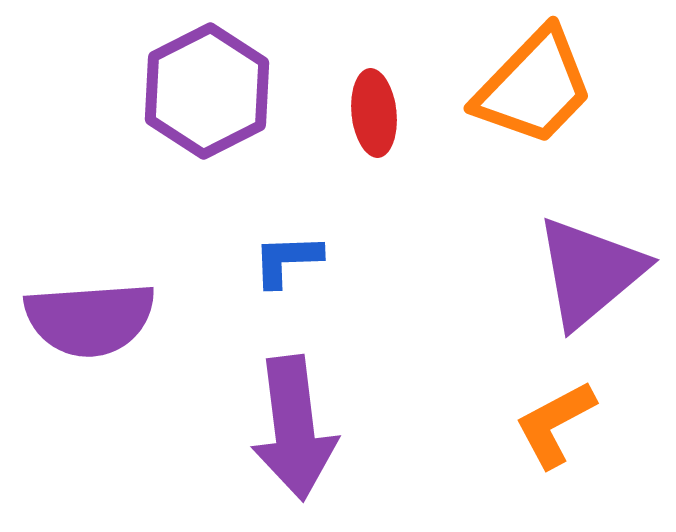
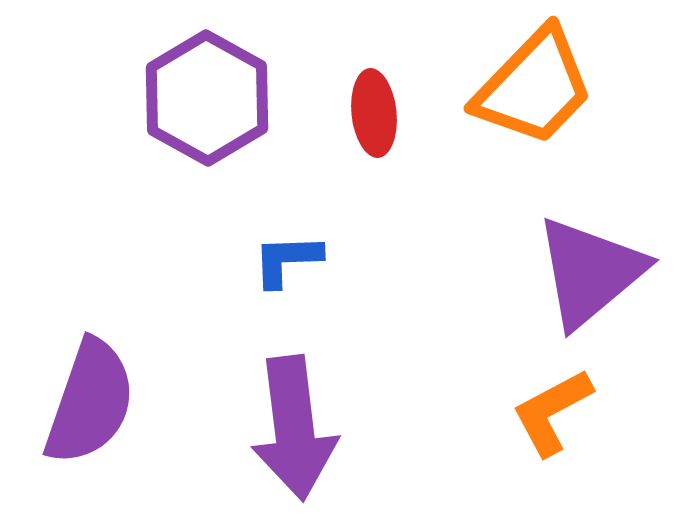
purple hexagon: moved 7 px down; rotated 4 degrees counterclockwise
purple semicircle: moved 83 px down; rotated 67 degrees counterclockwise
orange L-shape: moved 3 px left, 12 px up
